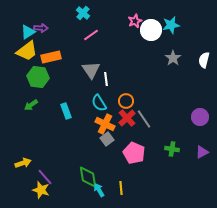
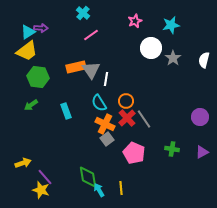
white circle: moved 18 px down
orange rectangle: moved 25 px right, 10 px down
white line: rotated 16 degrees clockwise
